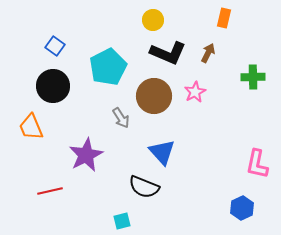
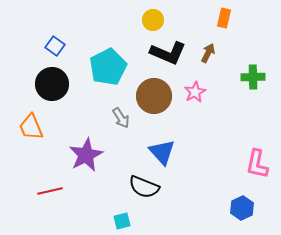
black circle: moved 1 px left, 2 px up
